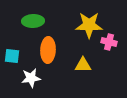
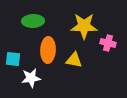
yellow star: moved 5 px left, 1 px down
pink cross: moved 1 px left, 1 px down
cyan square: moved 1 px right, 3 px down
yellow triangle: moved 9 px left, 5 px up; rotated 12 degrees clockwise
